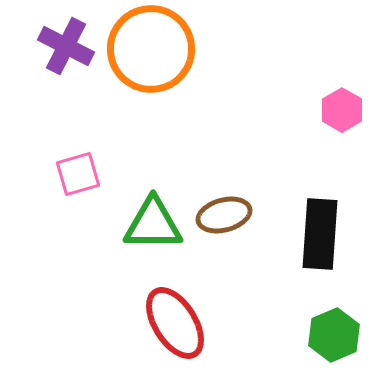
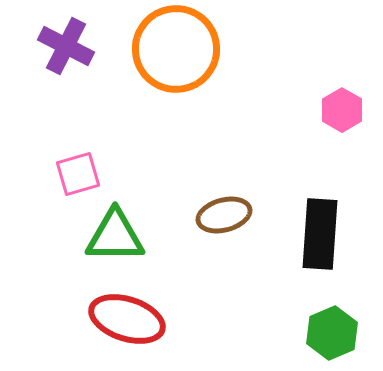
orange circle: moved 25 px right
green triangle: moved 38 px left, 12 px down
red ellipse: moved 48 px left, 4 px up; rotated 40 degrees counterclockwise
green hexagon: moved 2 px left, 2 px up
